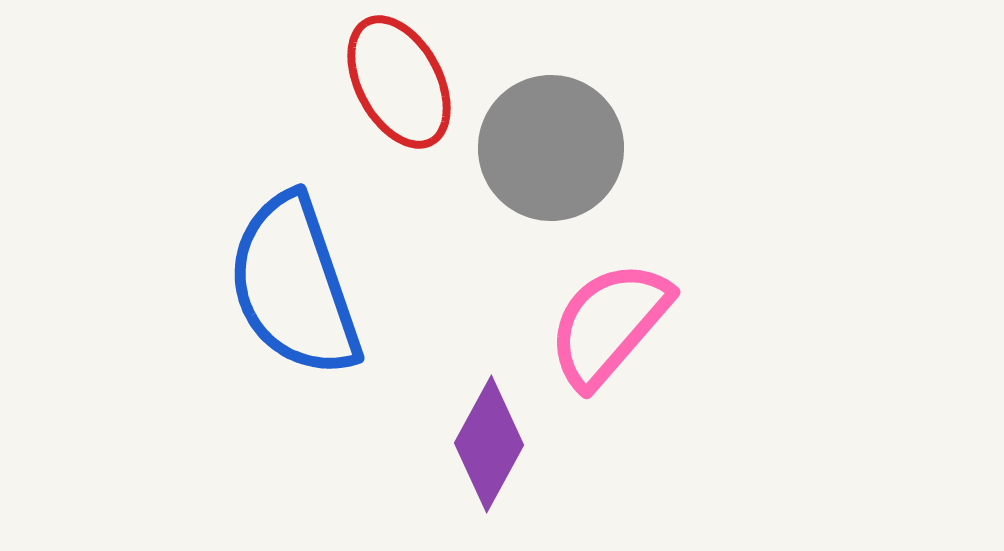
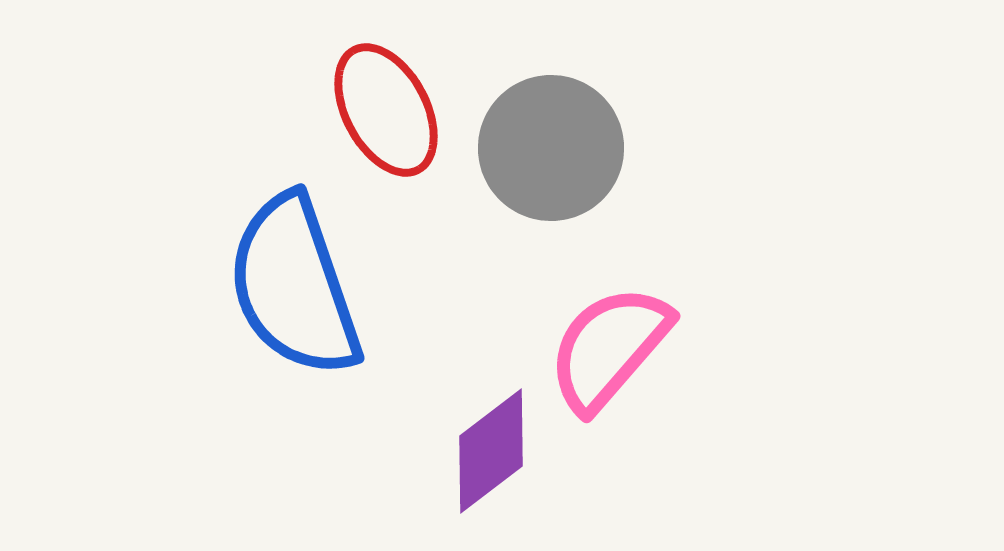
red ellipse: moved 13 px left, 28 px down
pink semicircle: moved 24 px down
purple diamond: moved 2 px right, 7 px down; rotated 24 degrees clockwise
